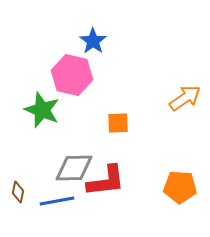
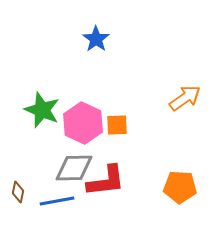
blue star: moved 3 px right, 2 px up
pink hexagon: moved 11 px right, 48 px down; rotated 12 degrees clockwise
orange square: moved 1 px left, 2 px down
